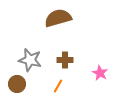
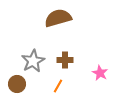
gray star: moved 3 px right, 1 px down; rotated 30 degrees clockwise
